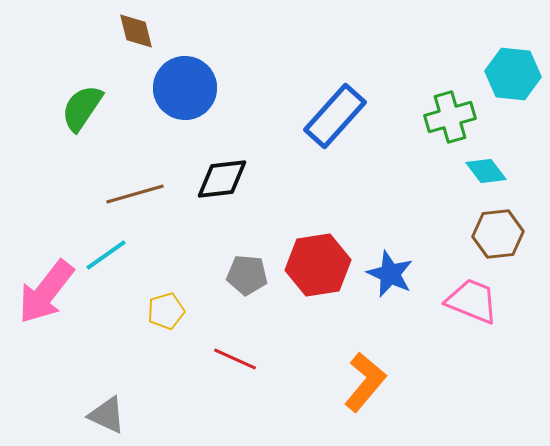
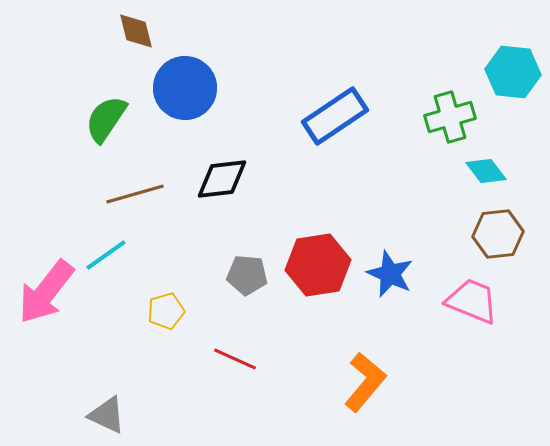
cyan hexagon: moved 2 px up
green semicircle: moved 24 px right, 11 px down
blue rectangle: rotated 14 degrees clockwise
